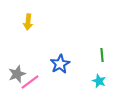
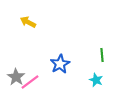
yellow arrow: rotated 112 degrees clockwise
gray star: moved 1 px left, 3 px down; rotated 18 degrees counterclockwise
cyan star: moved 3 px left, 1 px up
